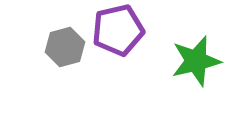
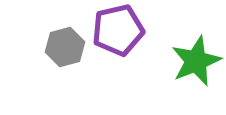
green star: rotated 9 degrees counterclockwise
